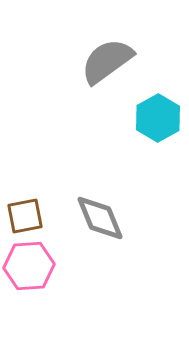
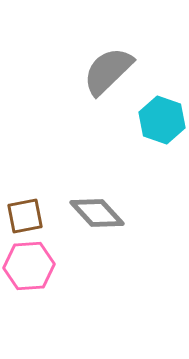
gray semicircle: moved 1 px right, 10 px down; rotated 8 degrees counterclockwise
cyan hexagon: moved 4 px right, 2 px down; rotated 12 degrees counterclockwise
gray diamond: moved 3 px left, 5 px up; rotated 20 degrees counterclockwise
